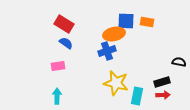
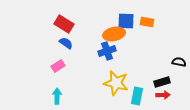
pink rectangle: rotated 24 degrees counterclockwise
